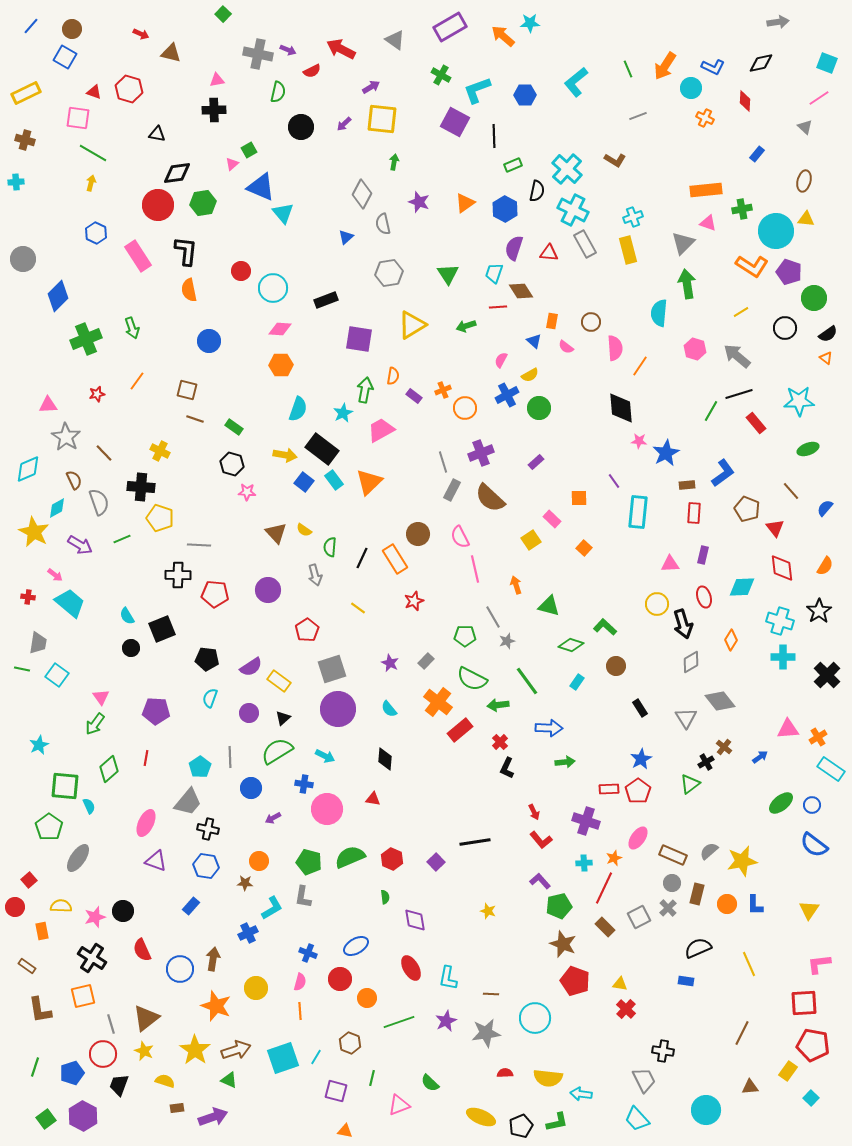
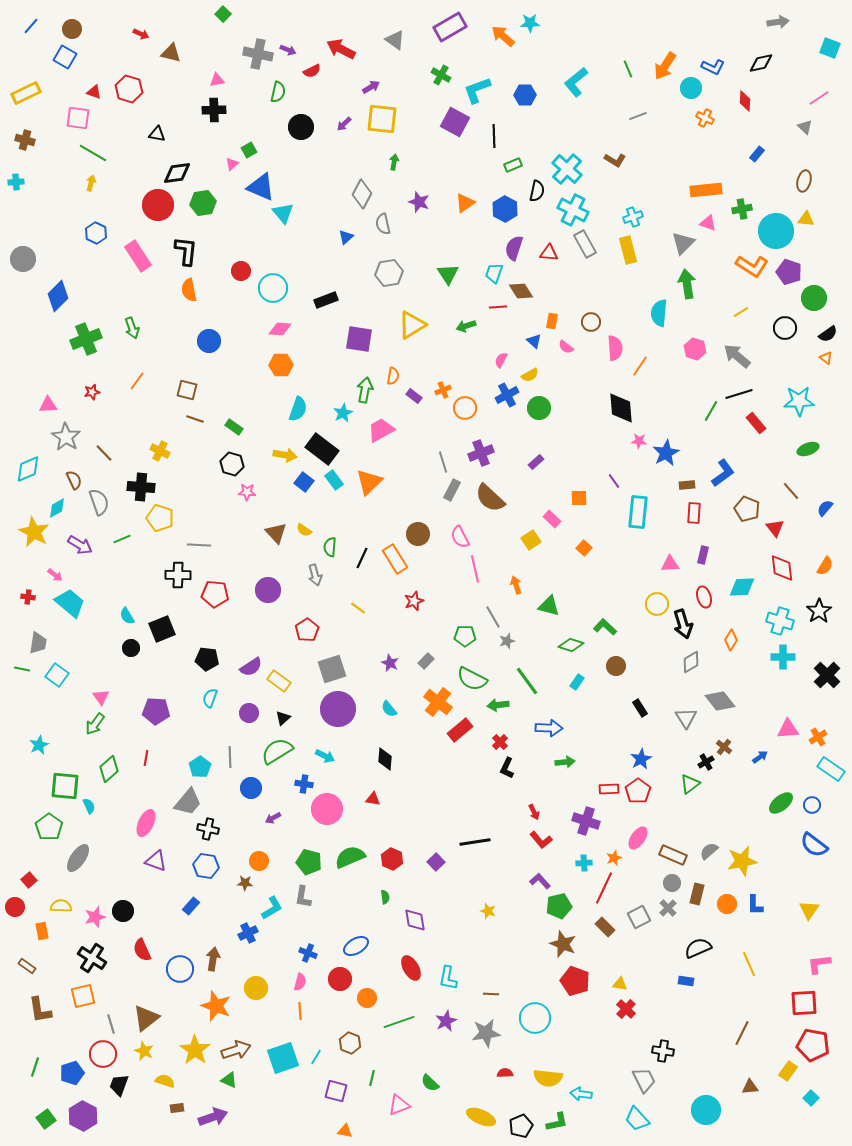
cyan square at (827, 63): moved 3 px right, 15 px up
red star at (97, 394): moved 5 px left, 2 px up
